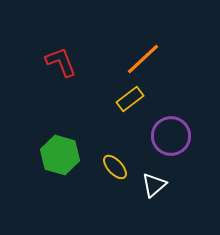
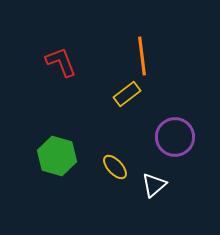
orange line: moved 1 px left, 3 px up; rotated 54 degrees counterclockwise
yellow rectangle: moved 3 px left, 5 px up
purple circle: moved 4 px right, 1 px down
green hexagon: moved 3 px left, 1 px down
